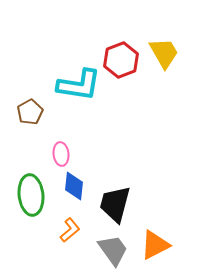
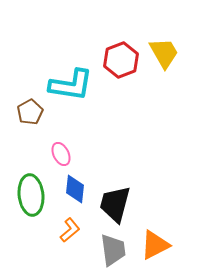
cyan L-shape: moved 8 px left
pink ellipse: rotated 20 degrees counterclockwise
blue diamond: moved 1 px right, 3 px down
gray trapezoid: rotated 28 degrees clockwise
